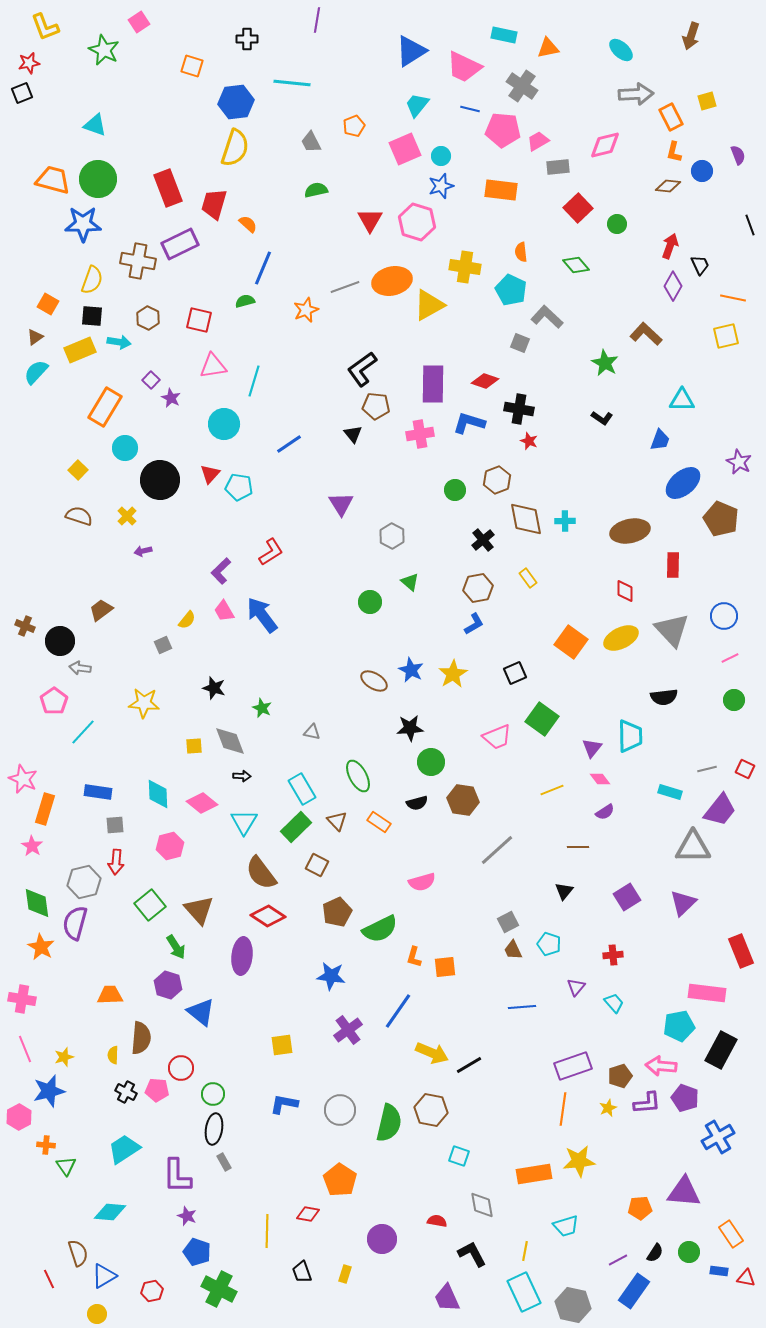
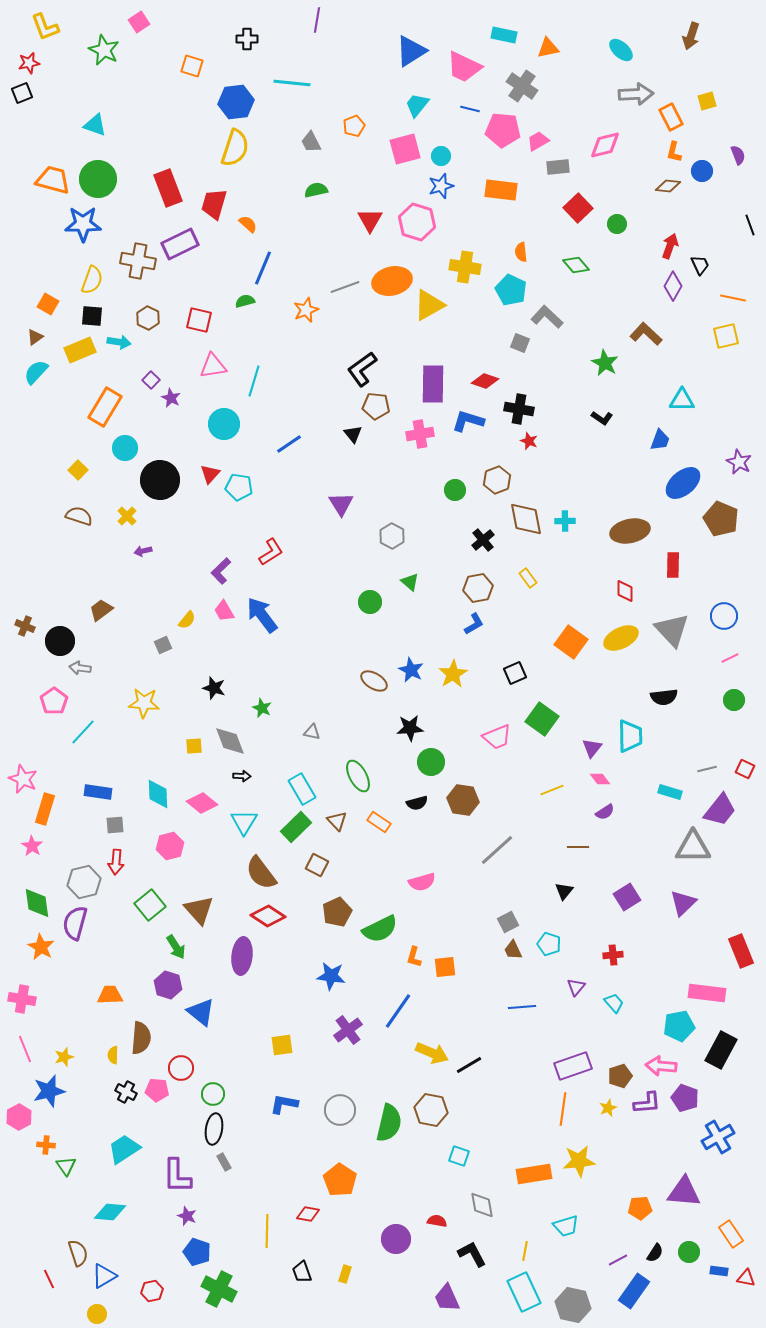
pink square at (405, 149): rotated 8 degrees clockwise
blue L-shape at (469, 423): moved 1 px left, 2 px up
purple circle at (382, 1239): moved 14 px right
